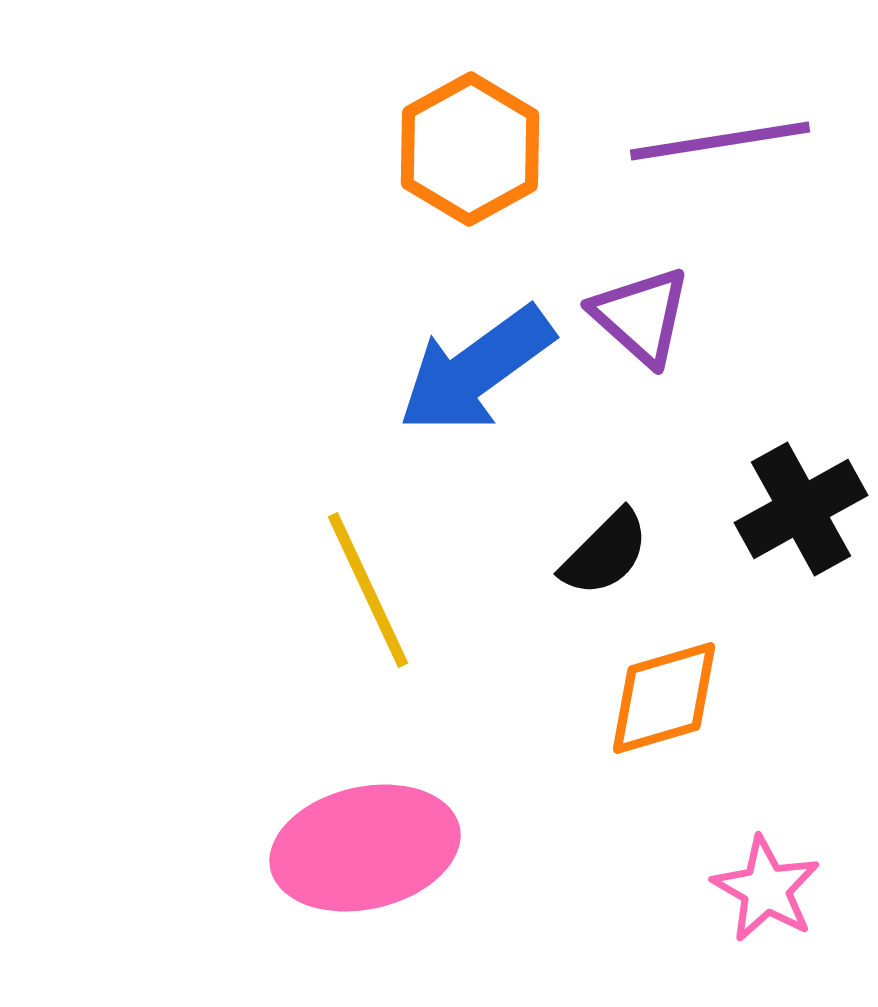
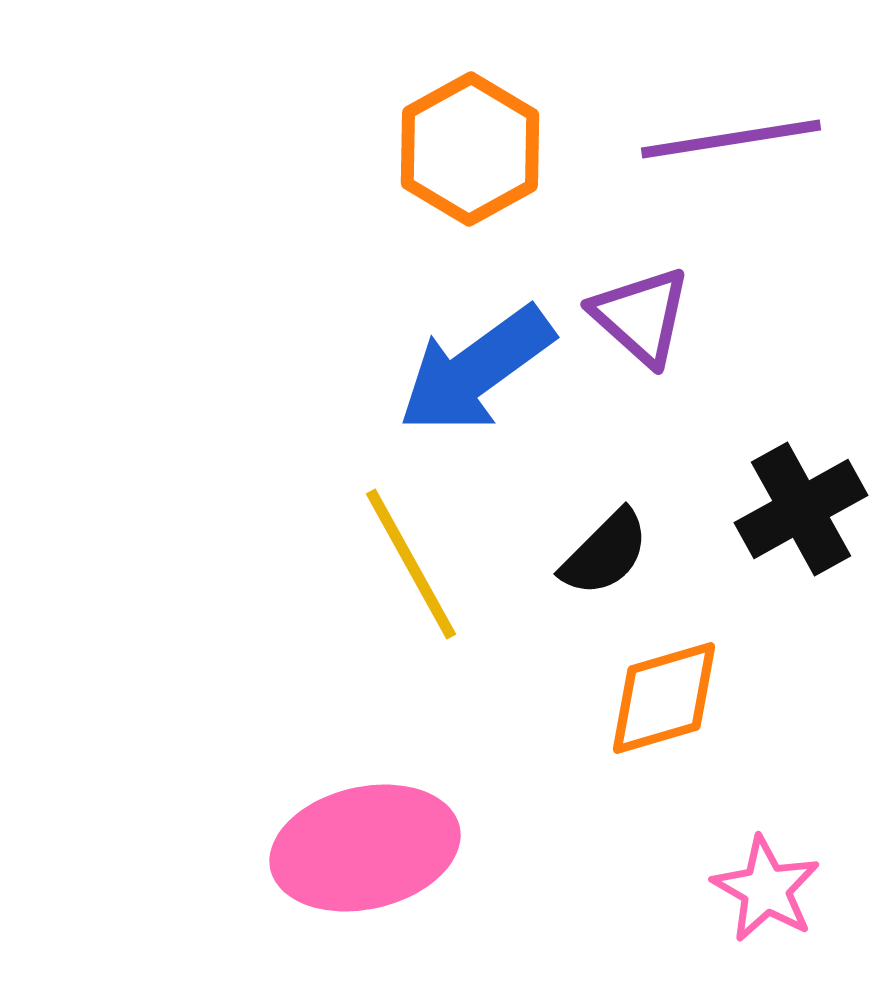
purple line: moved 11 px right, 2 px up
yellow line: moved 43 px right, 26 px up; rotated 4 degrees counterclockwise
